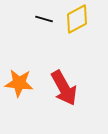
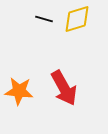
yellow diamond: rotated 12 degrees clockwise
orange star: moved 8 px down
